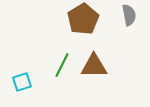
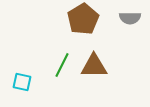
gray semicircle: moved 1 px right, 3 px down; rotated 100 degrees clockwise
cyan square: rotated 30 degrees clockwise
